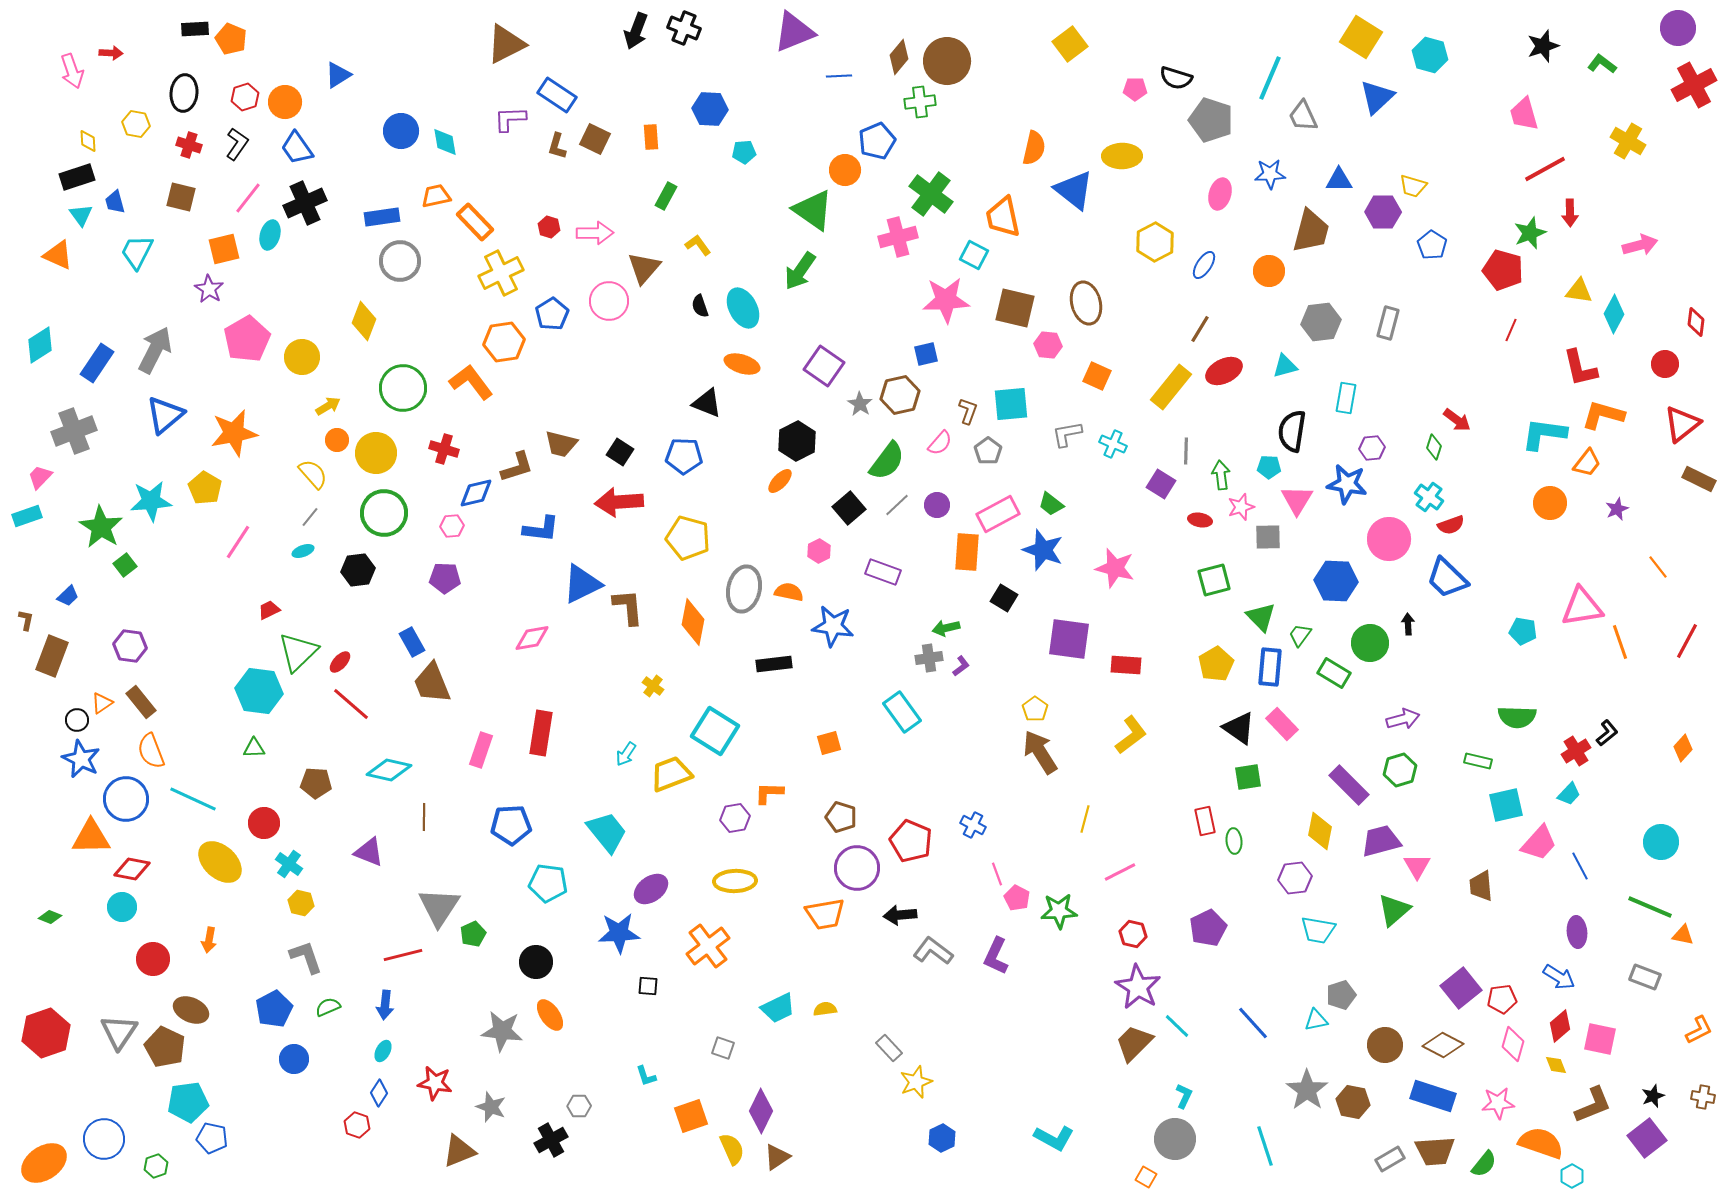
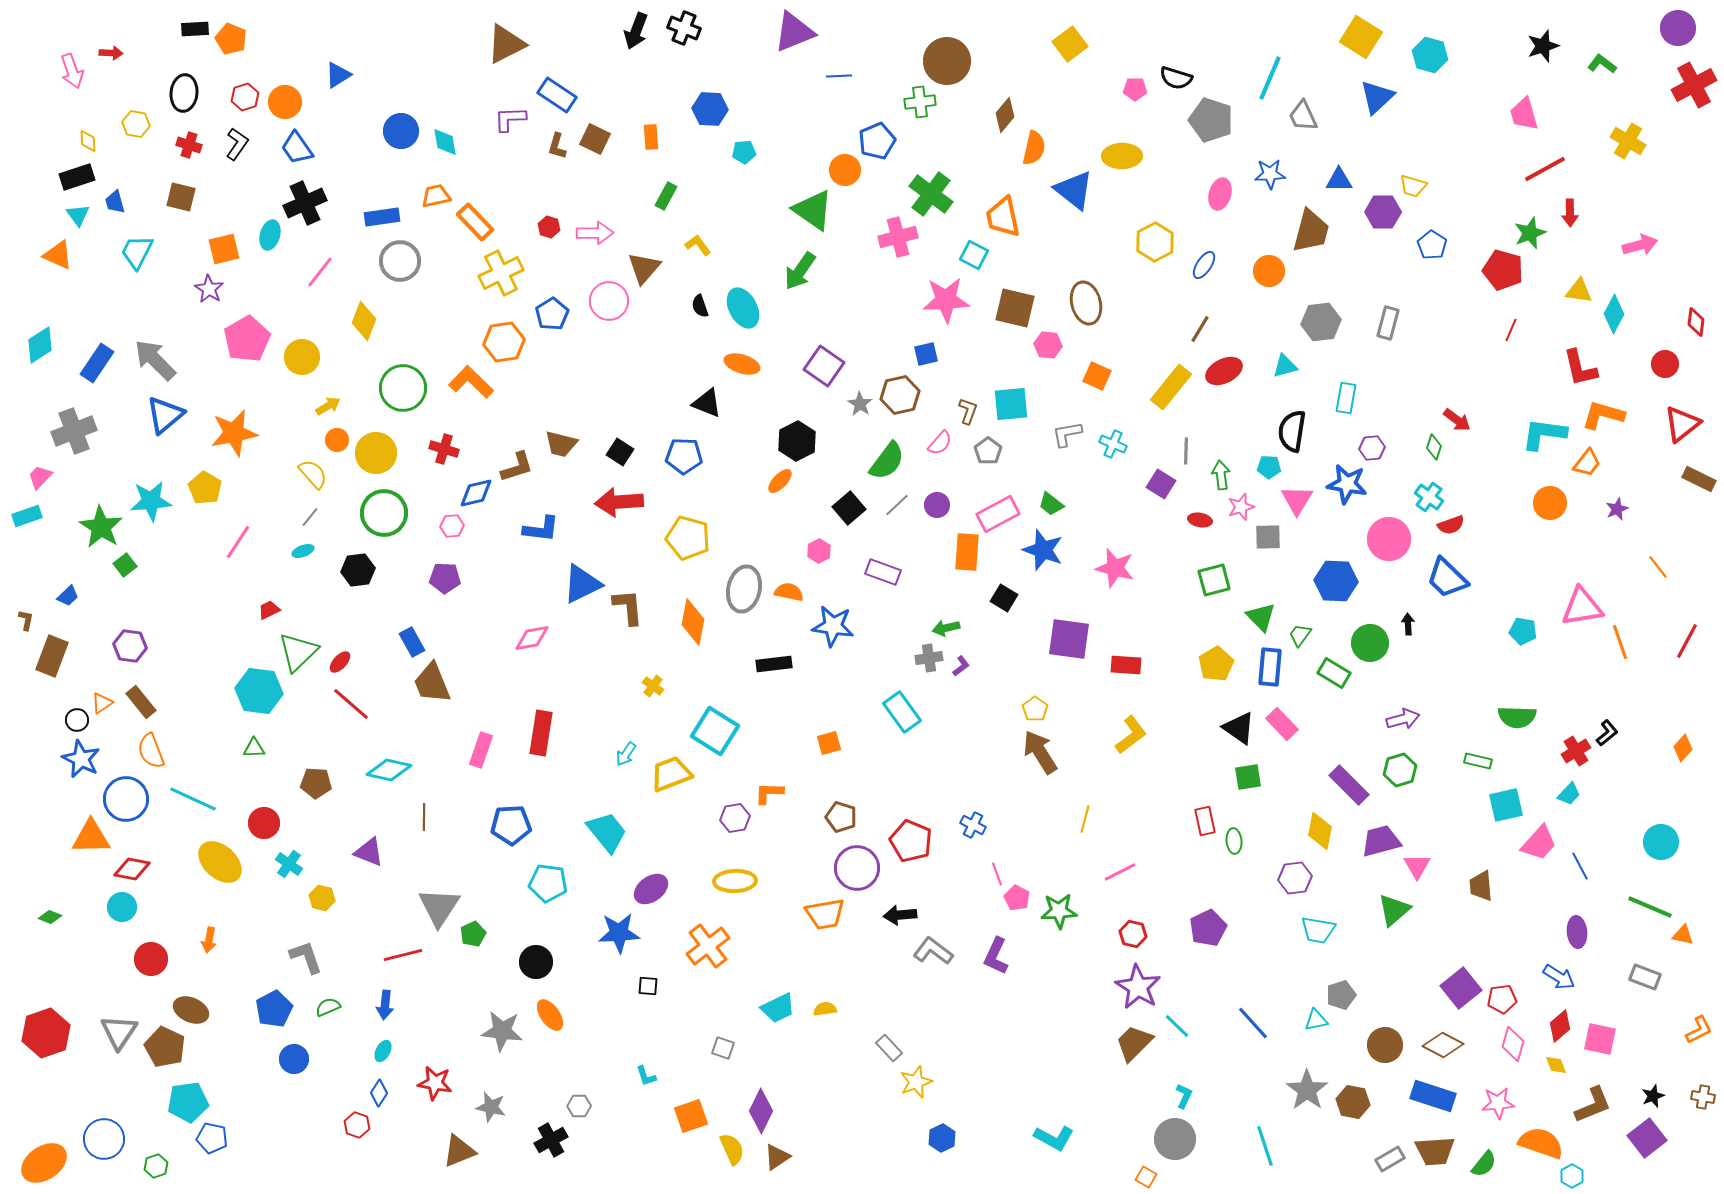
brown diamond at (899, 57): moved 106 px right, 58 px down
pink line at (248, 198): moved 72 px right, 74 px down
cyan triangle at (81, 215): moved 3 px left
gray arrow at (155, 350): moved 10 px down; rotated 72 degrees counterclockwise
orange L-shape at (471, 382): rotated 9 degrees counterclockwise
yellow hexagon at (301, 903): moved 21 px right, 5 px up
red circle at (153, 959): moved 2 px left
gray star at (491, 1107): rotated 8 degrees counterclockwise
